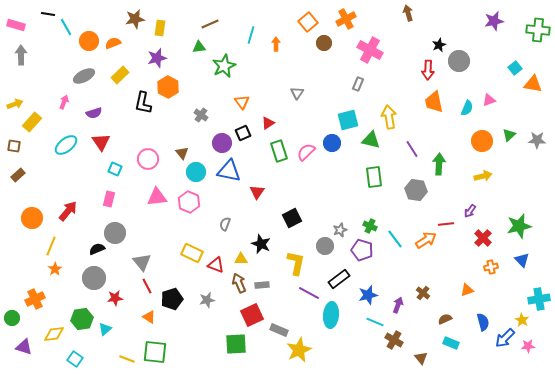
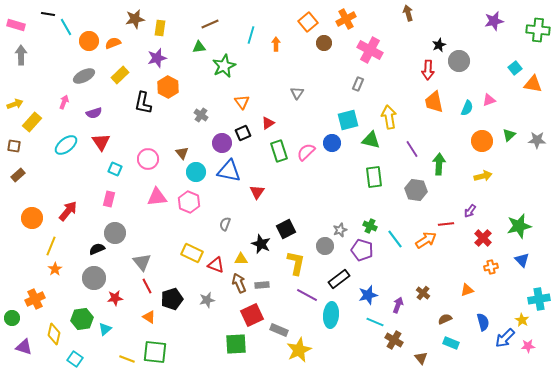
black square at (292, 218): moved 6 px left, 11 px down
purple line at (309, 293): moved 2 px left, 2 px down
yellow diamond at (54, 334): rotated 70 degrees counterclockwise
